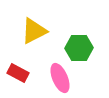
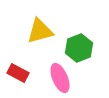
yellow triangle: moved 6 px right; rotated 12 degrees clockwise
green hexagon: rotated 20 degrees counterclockwise
